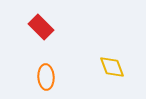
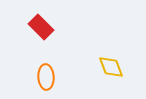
yellow diamond: moved 1 px left
